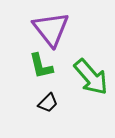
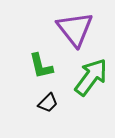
purple triangle: moved 24 px right
green arrow: rotated 102 degrees counterclockwise
